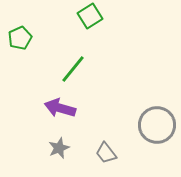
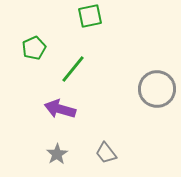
green square: rotated 20 degrees clockwise
green pentagon: moved 14 px right, 10 px down
purple arrow: moved 1 px down
gray circle: moved 36 px up
gray star: moved 2 px left, 6 px down; rotated 10 degrees counterclockwise
